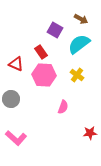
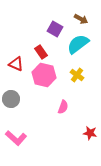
purple square: moved 1 px up
cyan semicircle: moved 1 px left
pink hexagon: rotated 10 degrees clockwise
red star: rotated 16 degrees clockwise
